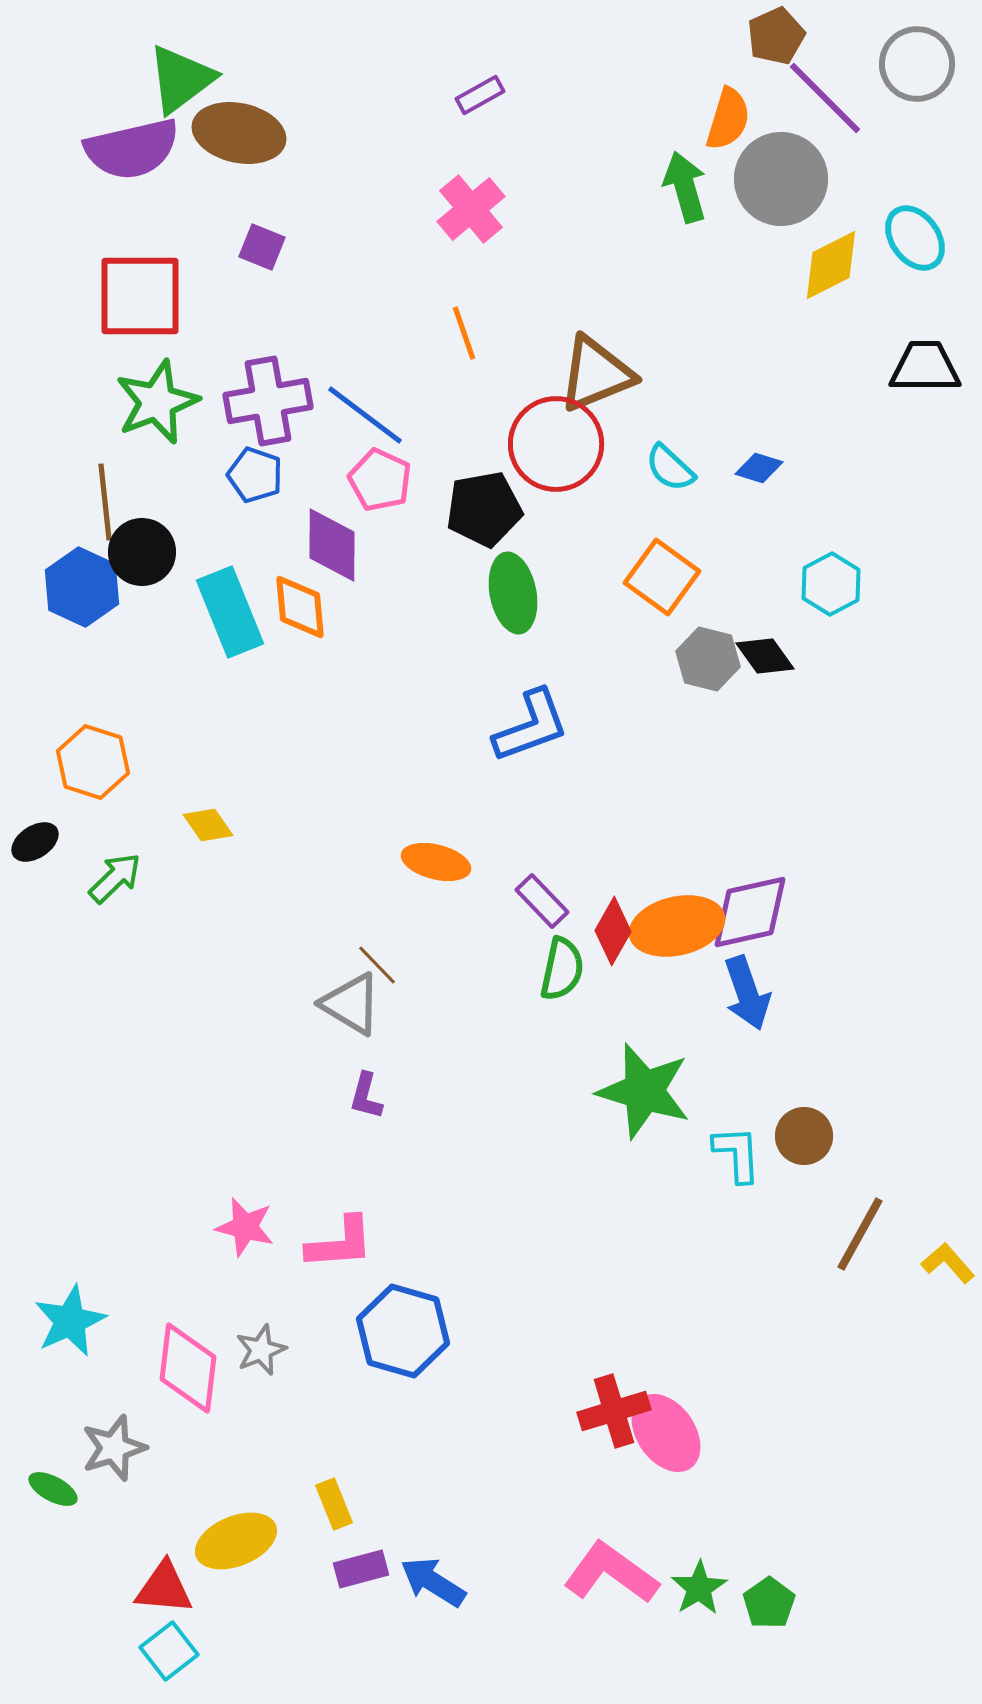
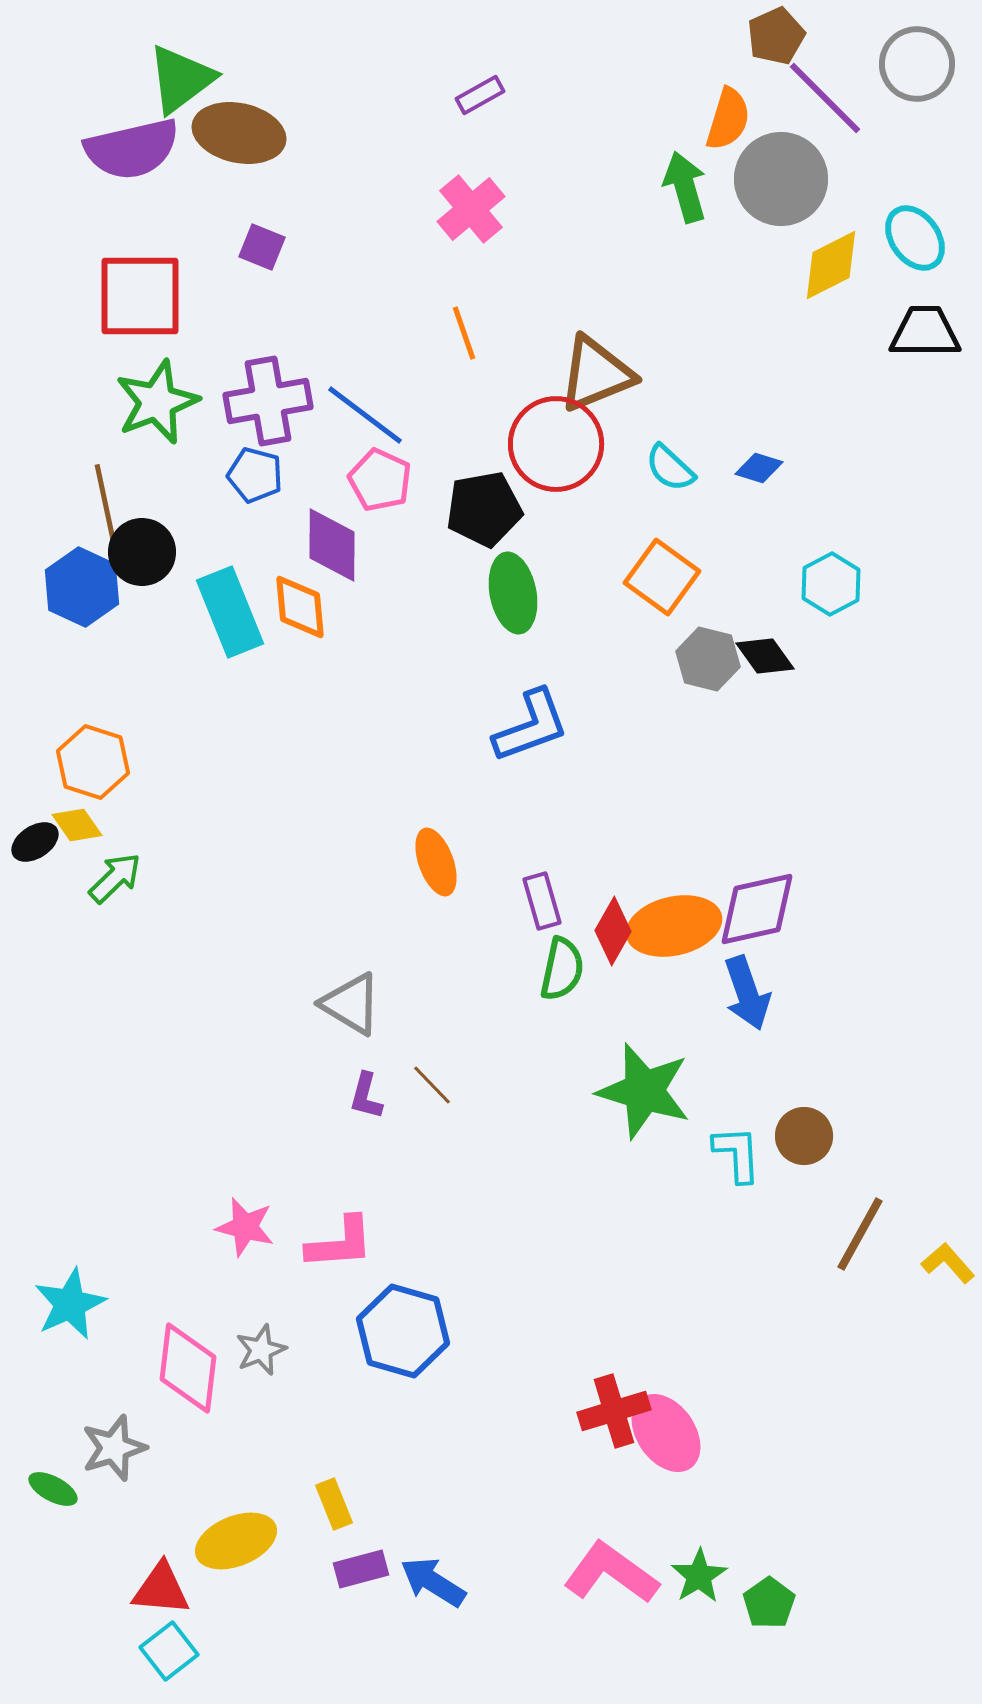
black trapezoid at (925, 367): moved 35 px up
blue pentagon at (255, 475): rotated 4 degrees counterclockwise
brown line at (105, 502): rotated 6 degrees counterclockwise
yellow diamond at (208, 825): moved 131 px left
orange ellipse at (436, 862): rotated 56 degrees clockwise
purple rectangle at (542, 901): rotated 28 degrees clockwise
purple diamond at (750, 912): moved 7 px right, 3 px up
orange ellipse at (677, 926): moved 3 px left
brown line at (377, 965): moved 55 px right, 120 px down
cyan star at (70, 1321): moved 17 px up
red triangle at (164, 1588): moved 3 px left, 1 px down
green star at (699, 1588): moved 12 px up
